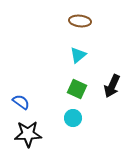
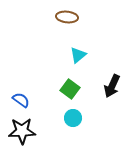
brown ellipse: moved 13 px left, 4 px up
green square: moved 7 px left; rotated 12 degrees clockwise
blue semicircle: moved 2 px up
black star: moved 6 px left, 3 px up
